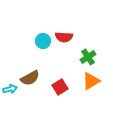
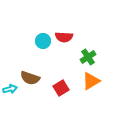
brown semicircle: rotated 48 degrees clockwise
red square: moved 1 px right, 1 px down
